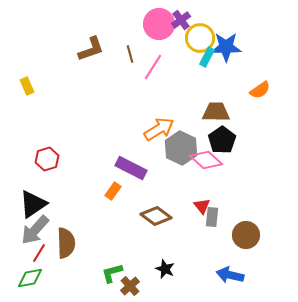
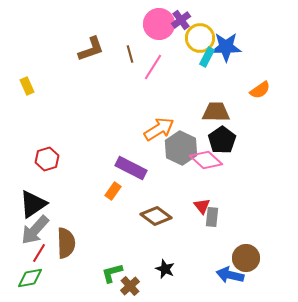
brown circle: moved 23 px down
